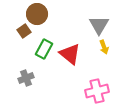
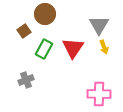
brown circle: moved 8 px right
red triangle: moved 3 px right, 6 px up; rotated 25 degrees clockwise
gray cross: moved 2 px down
pink cross: moved 2 px right, 3 px down; rotated 15 degrees clockwise
